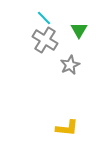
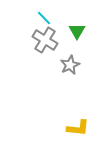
green triangle: moved 2 px left, 1 px down
yellow L-shape: moved 11 px right
